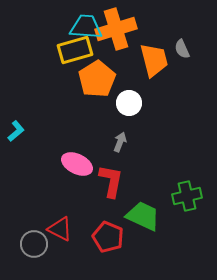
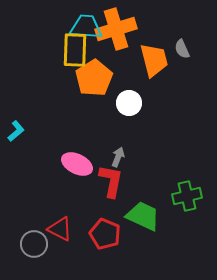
yellow rectangle: rotated 72 degrees counterclockwise
orange pentagon: moved 3 px left, 1 px up
gray arrow: moved 2 px left, 15 px down
red pentagon: moved 3 px left, 3 px up
